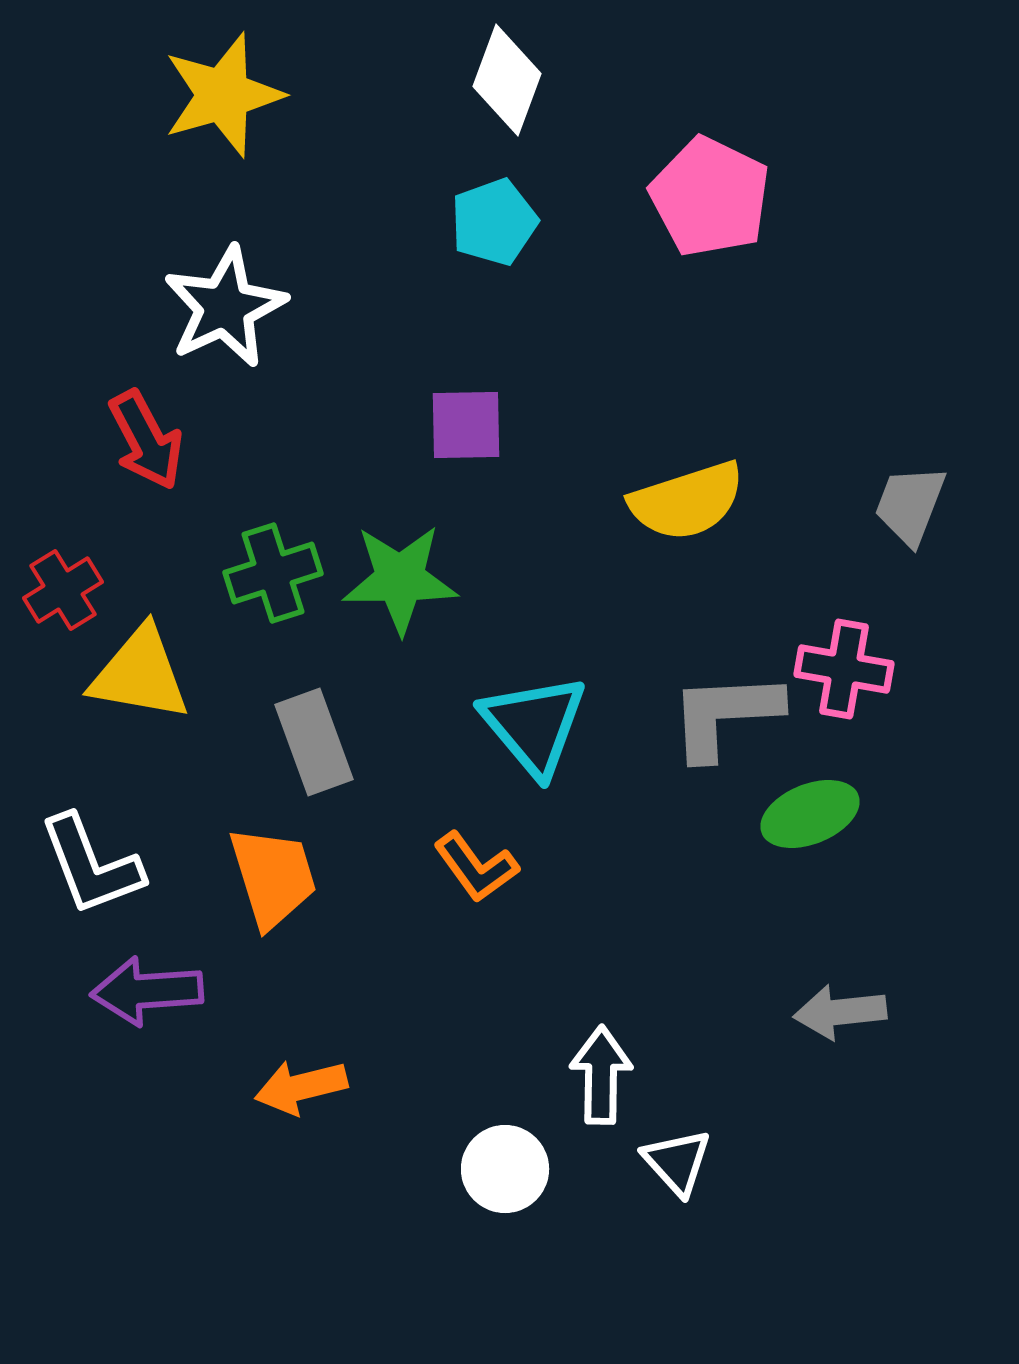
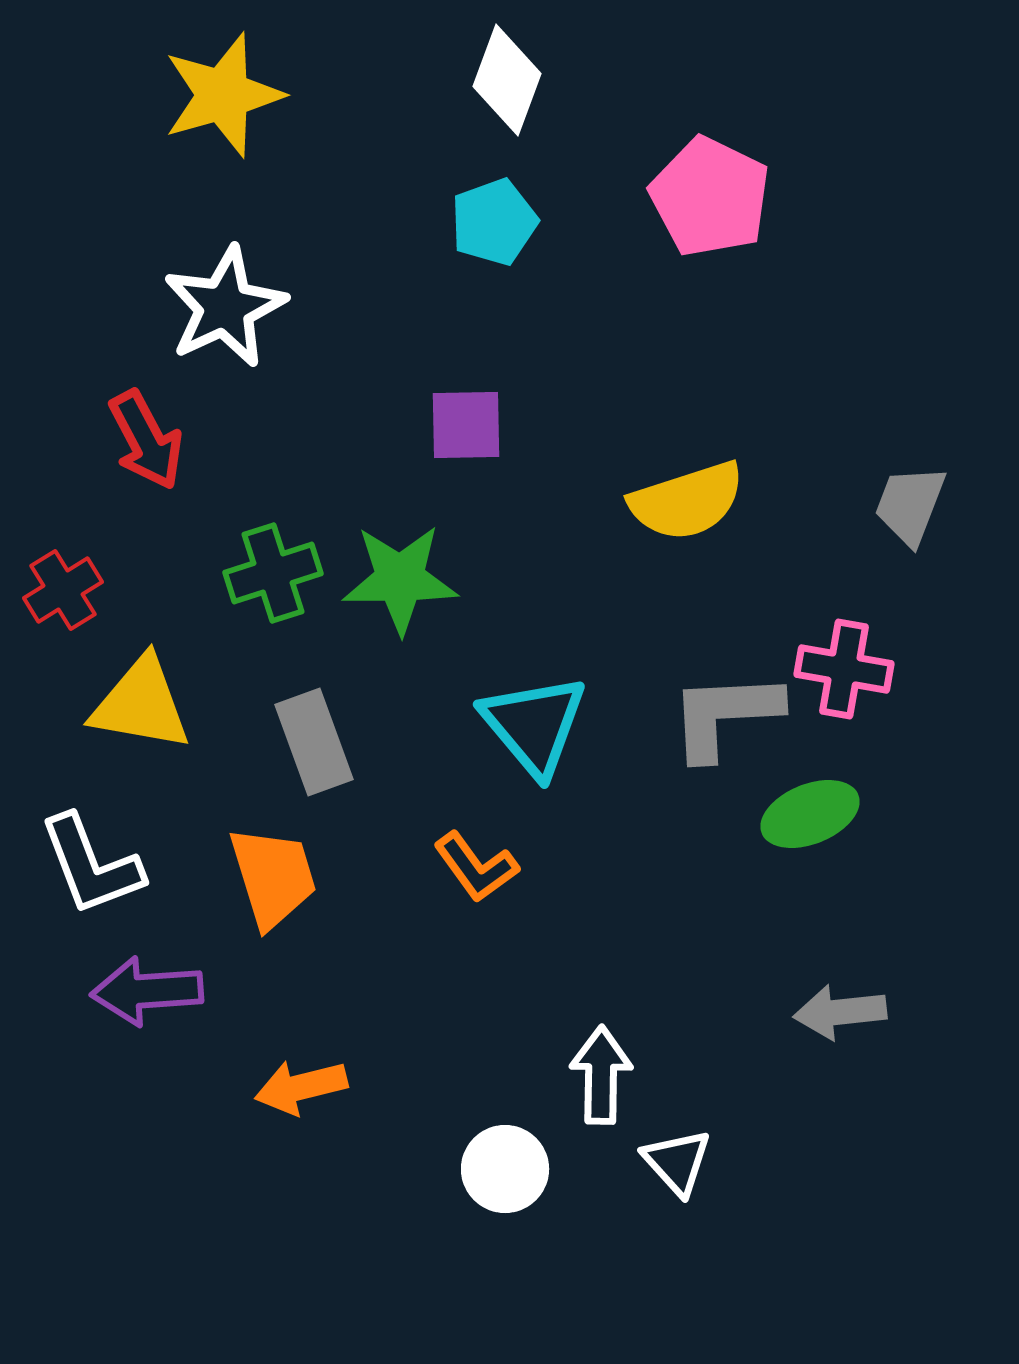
yellow triangle: moved 1 px right, 30 px down
